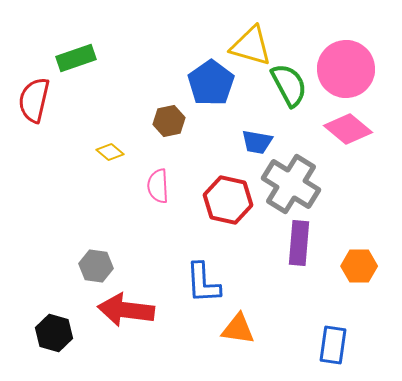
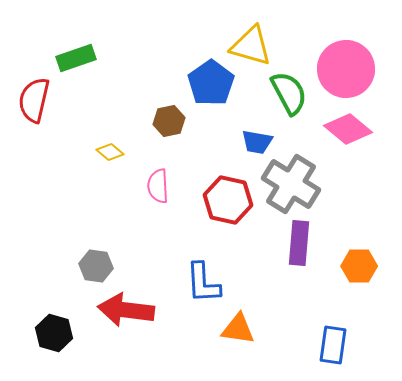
green semicircle: moved 8 px down
